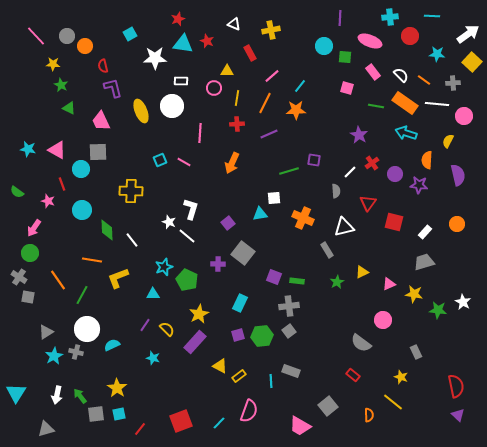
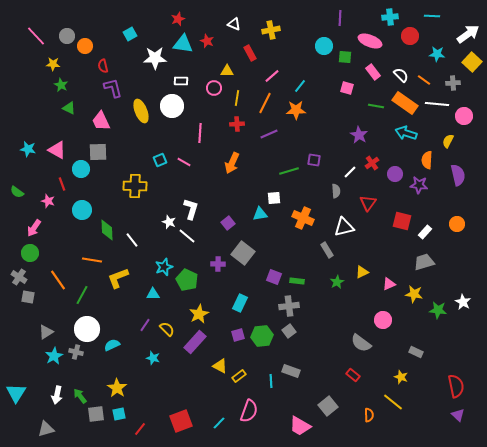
yellow cross at (131, 191): moved 4 px right, 5 px up
red square at (394, 222): moved 8 px right, 1 px up
gray rectangle at (416, 352): rotated 40 degrees counterclockwise
